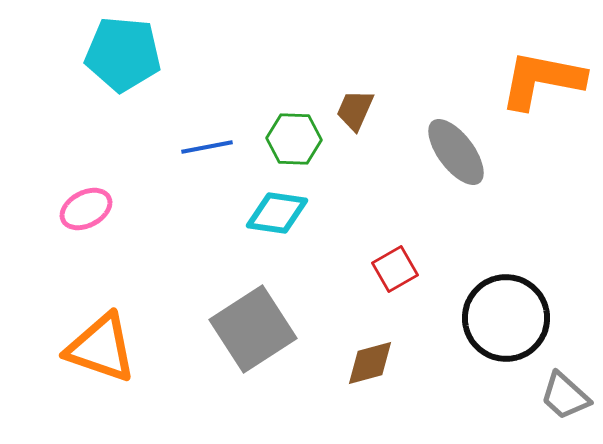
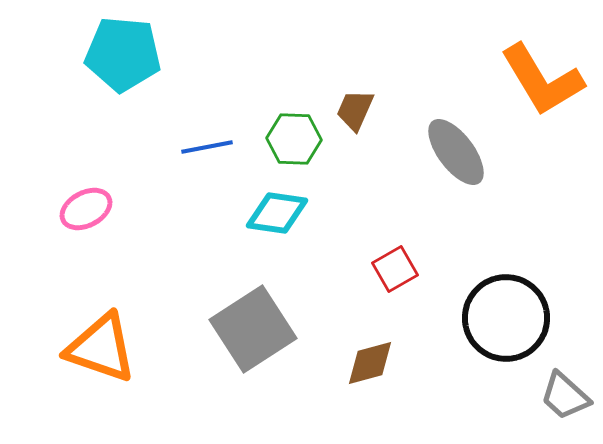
orange L-shape: rotated 132 degrees counterclockwise
